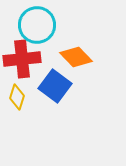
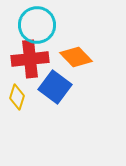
red cross: moved 8 px right
blue square: moved 1 px down
